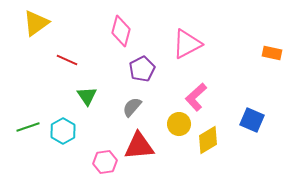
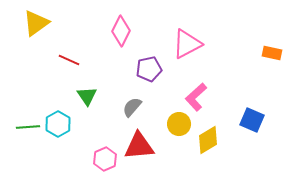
pink diamond: rotated 12 degrees clockwise
red line: moved 2 px right
purple pentagon: moved 7 px right; rotated 15 degrees clockwise
green line: rotated 15 degrees clockwise
cyan hexagon: moved 5 px left, 7 px up
pink hexagon: moved 3 px up; rotated 15 degrees counterclockwise
